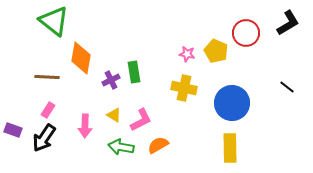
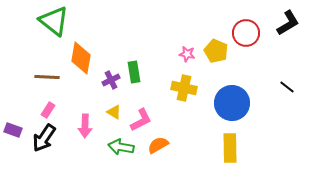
yellow triangle: moved 3 px up
